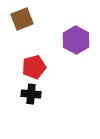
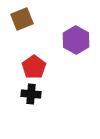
red pentagon: rotated 20 degrees counterclockwise
